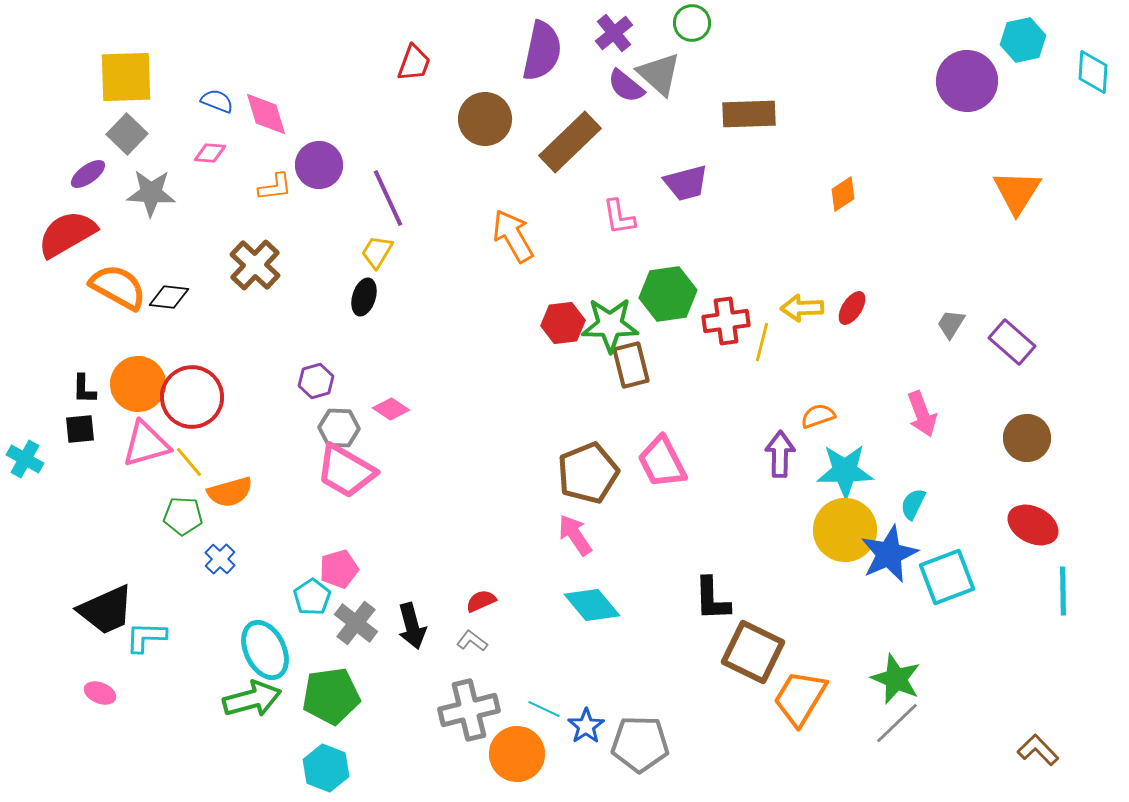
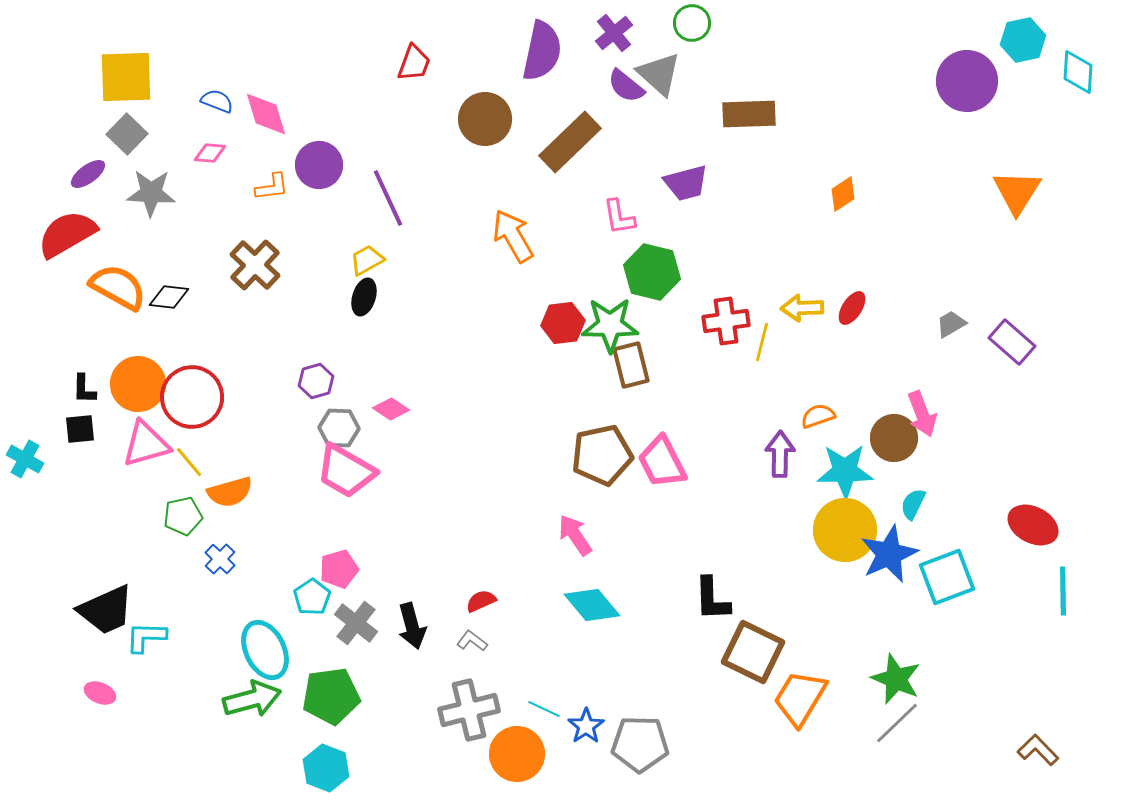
cyan diamond at (1093, 72): moved 15 px left
orange L-shape at (275, 187): moved 3 px left
yellow trapezoid at (377, 252): moved 10 px left, 8 px down; rotated 30 degrees clockwise
green hexagon at (668, 294): moved 16 px left, 22 px up; rotated 22 degrees clockwise
gray trapezoid at (951, 324): rotated 28 degrees clockwise
brown circle at (1027, 438): moved 133 px left
brown pentagon at (588, 473): moved 14 px right, 18 px up; rotated 10 degrees clockwise
green pentagon at (183, 516): rotated 15 degrees counterclockwise
